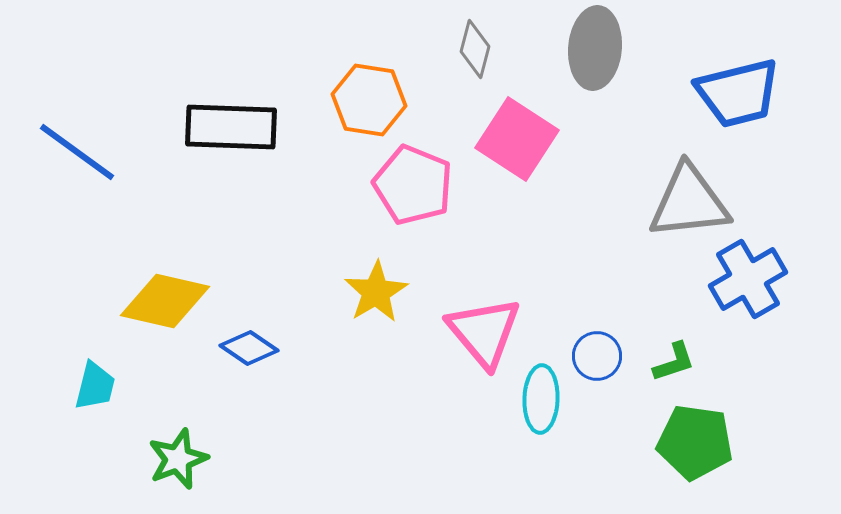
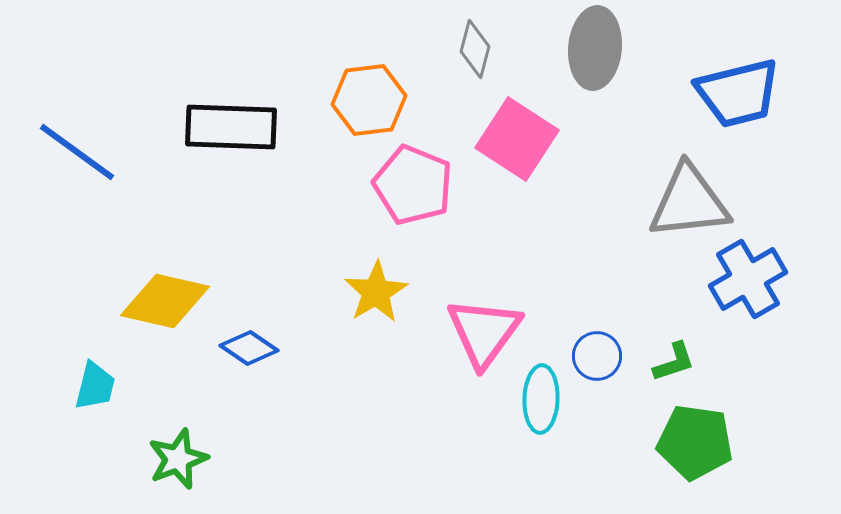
orange hexagon: rotated 16 degrees counterclockwise
pink triangle: rotated 16 degrees clockwise
